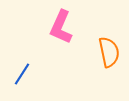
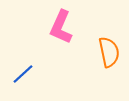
blue line: moved 1 px right; rotated 15 degrees clockwise
